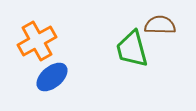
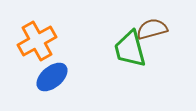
brown semicircle: moved 8 px left, 4 px down; rotated 16 degrees counterclockwise
green trapezoid: moved 2 px left
